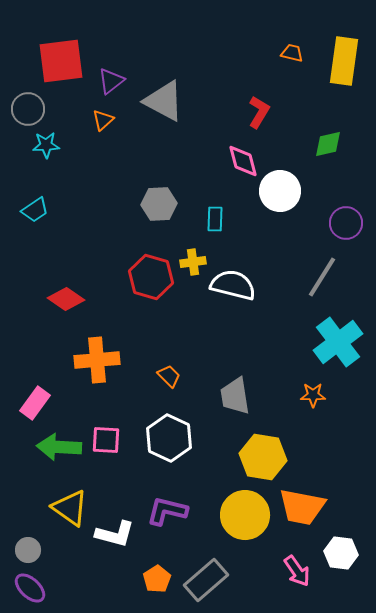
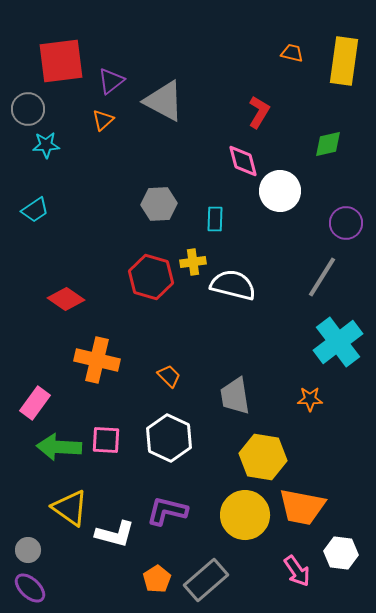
orange cross at (97, 360): rotated 18 degrees clockwise
orange star at (313, 395): moved 3 px left, 4 px down
